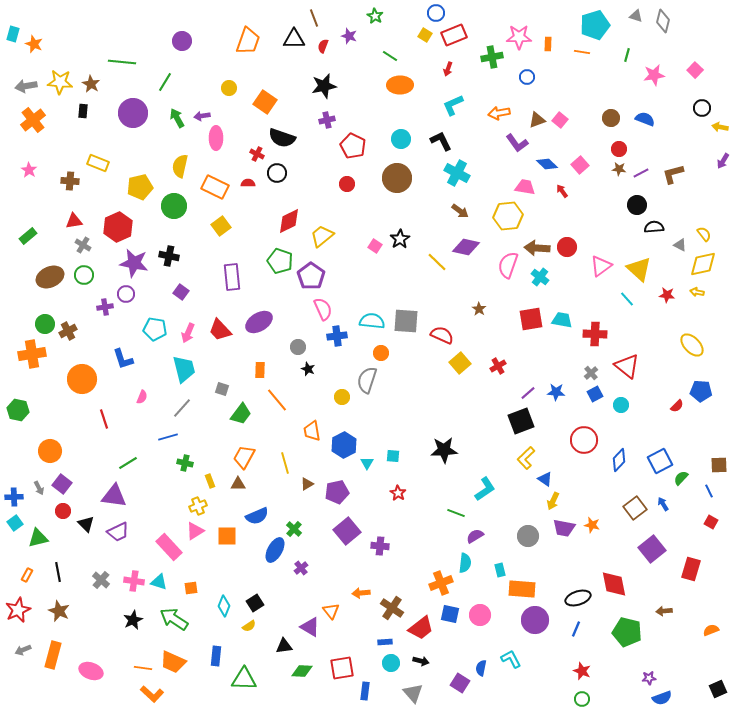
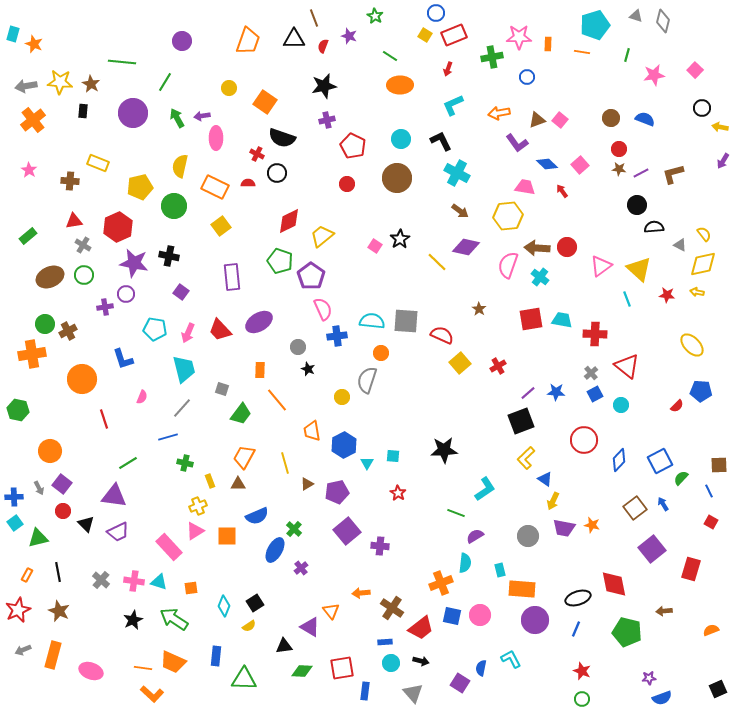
cyan line at (627, 299): rotated 21 degrees clockwise
blue square at (450, 614): moved 2 px right, 2 px down
